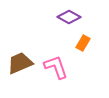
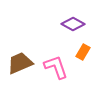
purple diamond: moved 4 px right, 7 px down
orange rectangle: moved 9 px down
